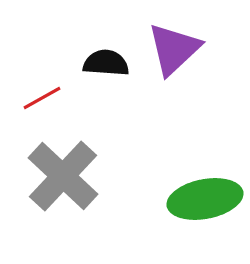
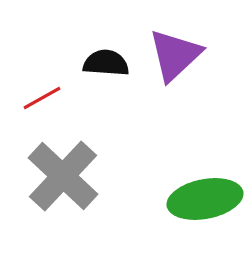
purple triangle: moved 1 px right, 6 px down
